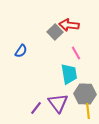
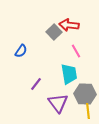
gray square: moved 1 px left
pink line: moved 2 px up
purple line: moved 24 px up
